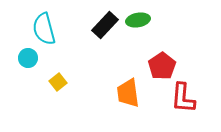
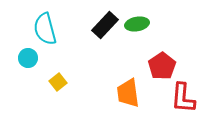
green ellipse: moved 1 px left, 4 px down
cyan semicircle: moved 1 px right
